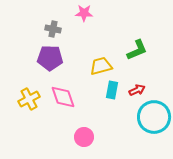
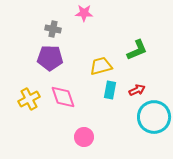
cyan rectangle: moved 2 px left
